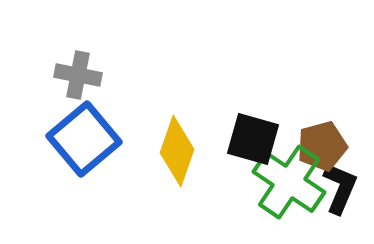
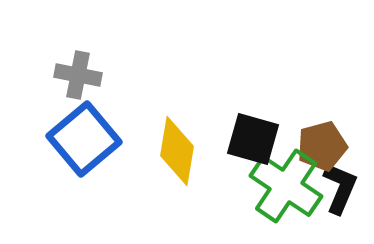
yellow diamond: rotated 10 degrees counterclockwise
green cross: moved 3 px left, 4 px down
